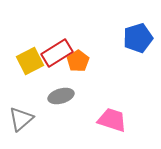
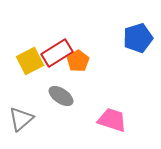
gray ellipse: rotated 50 degrees clockwise
